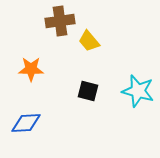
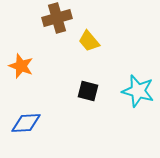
brown cross: moved 3 px left, 3 px up; rotated 8 degrees counterclockwise
orange star: moved 10 px left, 3 px up; rotated 20 degrees clockwise
